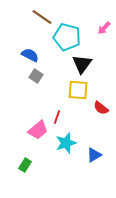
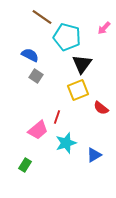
yellow square: rotated 25 degrees counterclockwise
